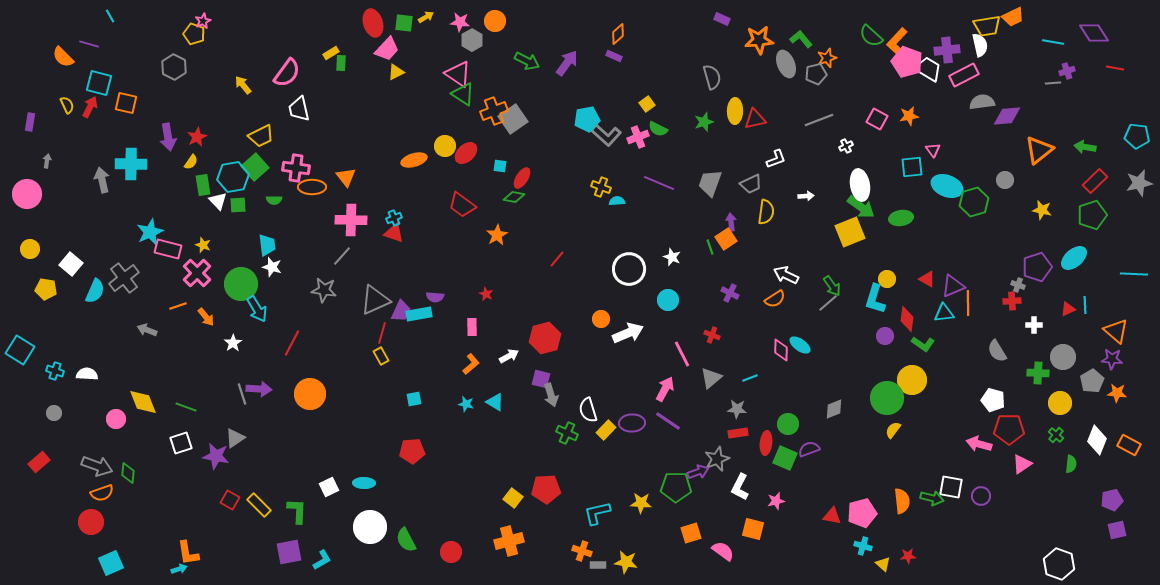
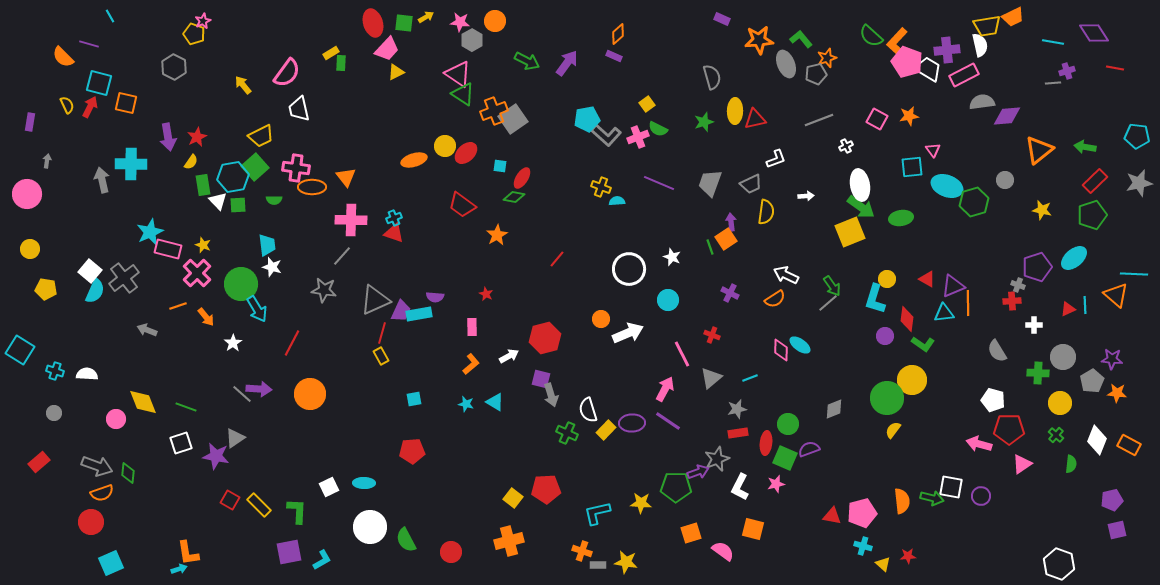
white square at (71, 264): moved 19 px right, 7 px down
orange triangle at (1116, 331): moved 36 px up
gray line at (242, 394): rotated 30 degrees counterclockwise
gray star at (737, 409): rotated 18 degrees counterclockwise
pink star at (776, 501): moved 17 px up
